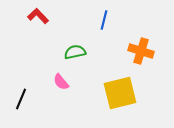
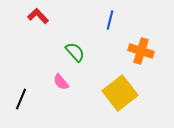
blue line: moved 6 px right
green semicircle: rotated 60 degrees clockwise
yellow square: rotated 24 degrees counterclockwise
